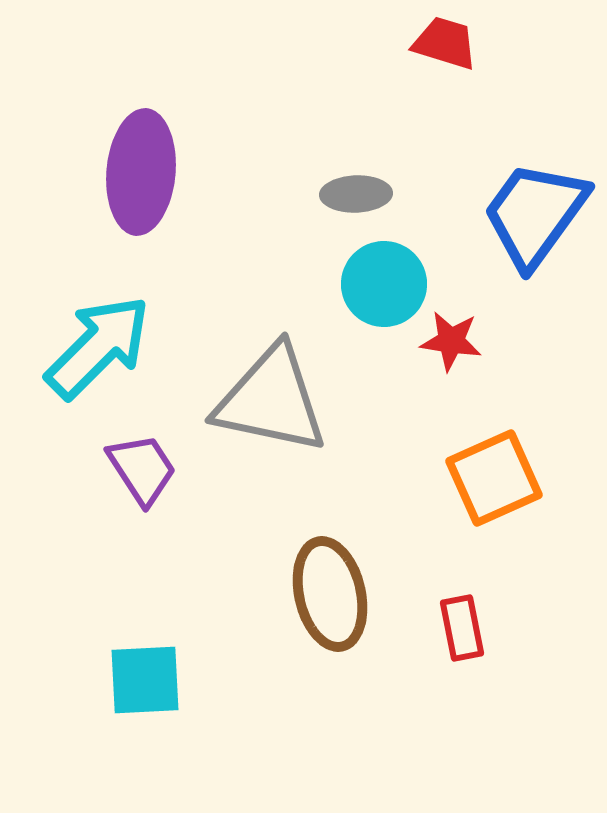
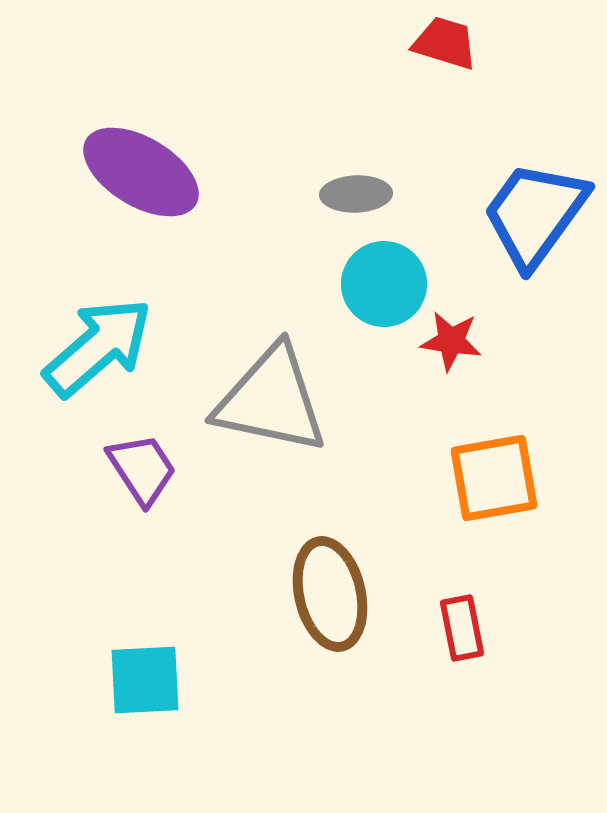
purple ellipse: rotated 64 degrees counterclockwise
cyan arrow: rotated 4 degrees clockwise
orange square: rotated 14 degrees clockwise
